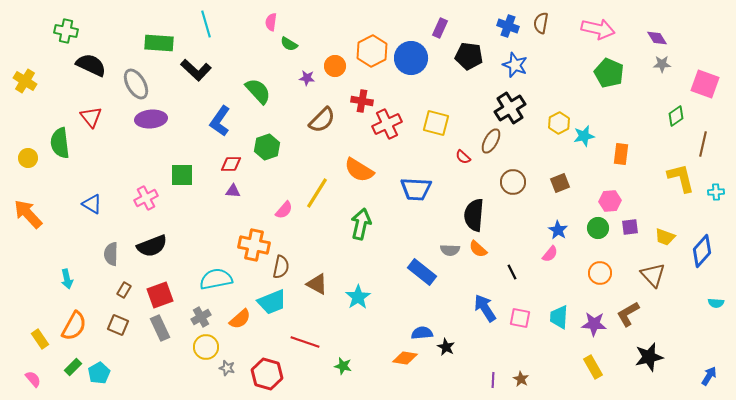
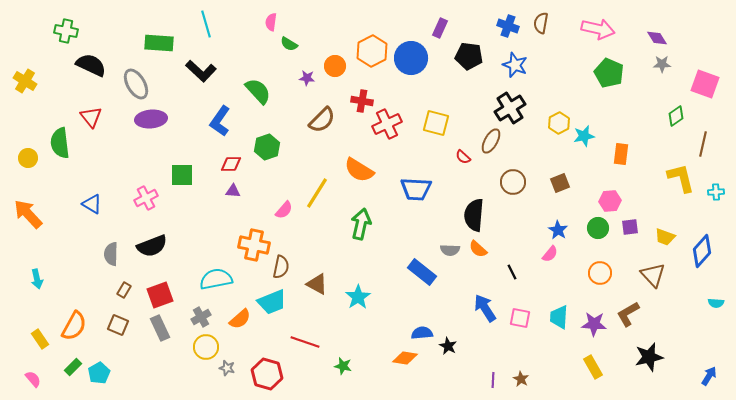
black L-shape at (196, 70): moved 5 px right, 1 px down
cyan arrow at (67, 279): moved 30 px left
black star at (446, 347): moved 2 px right, 1 px up
